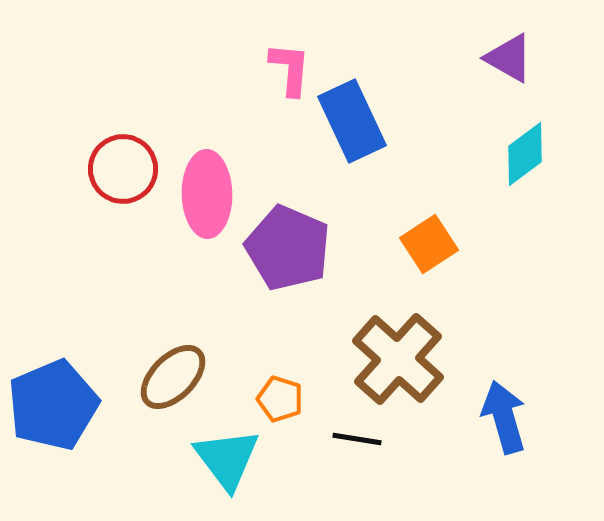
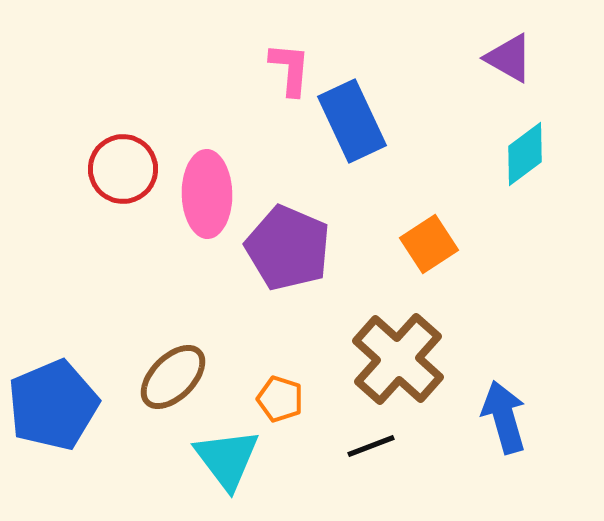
black line: moved 14 px right, 7 px down; rotated 30 degrees counterclockwise
